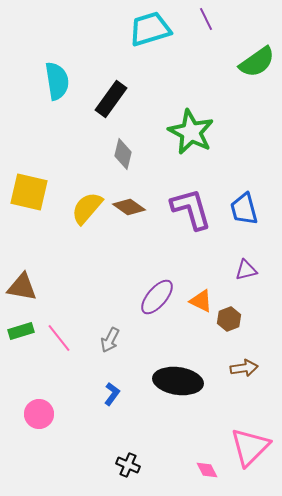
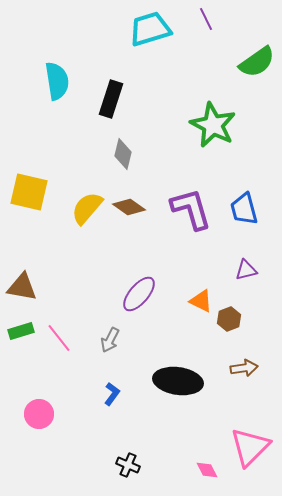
black rectangle: rotated 18 degrees counterclockwise
green star: moved 22 px right, 7 px up
purple ellipse: moved 18 px left, 3 px up
